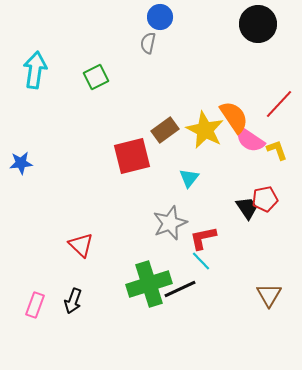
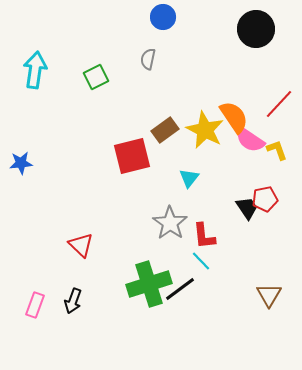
blue circle: moved 3 px right
black circle: moved 2 px left, 5 px down
gray semicircle: moved 16 px down
gray star: rotated 16 degrees counterclockwise
red L-shape: moved 1 px right, 2 px up; rotated 84 degrees counterclockwise
black line: rotated 12 degrees counterclockwise
